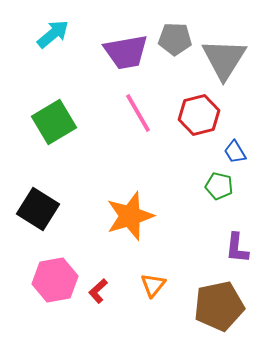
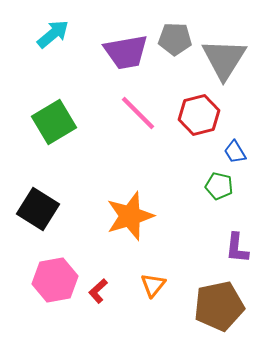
pink line: rotated 15 degrees counterclockwise
